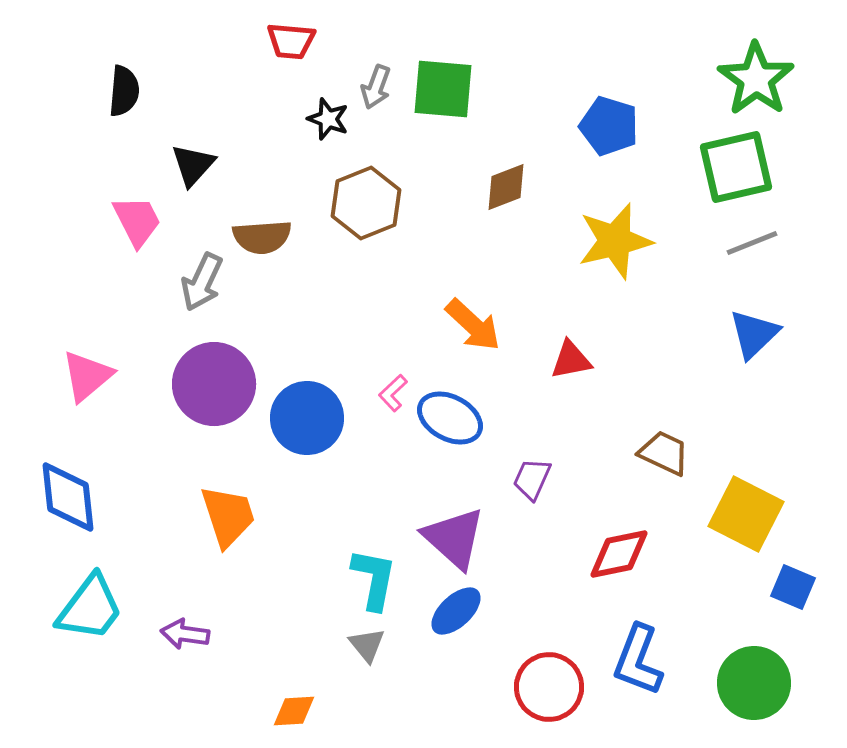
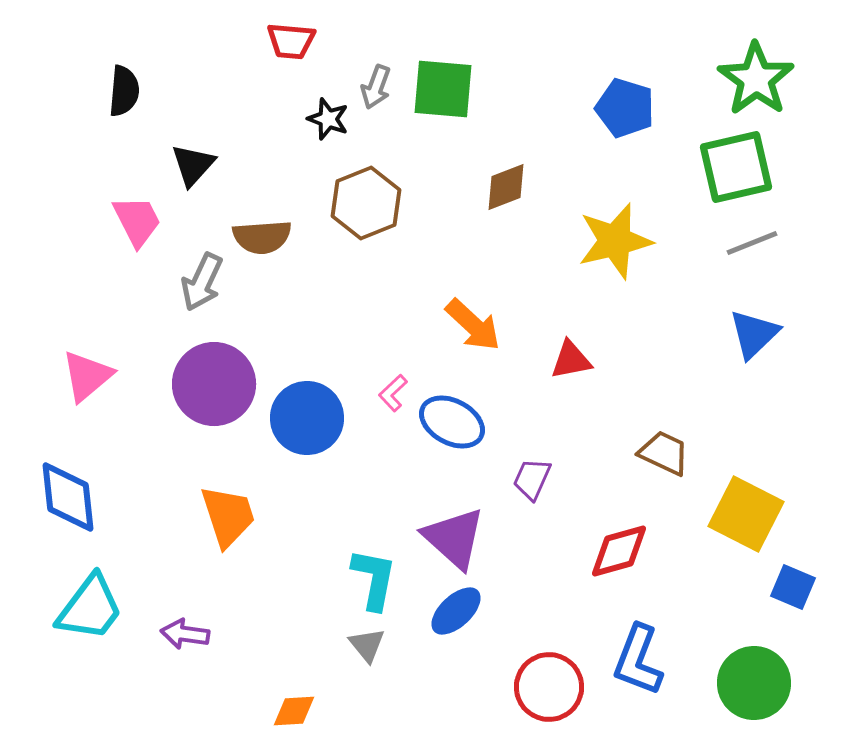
blue pentagon at (609, 126): moved 16 px right, 18 px up
blue ellipse at (450, 418): moved 2 px right, 4 px down
red diamond at (619, 554): moved 3 px up; rotated 4 degrees counterclockwise
